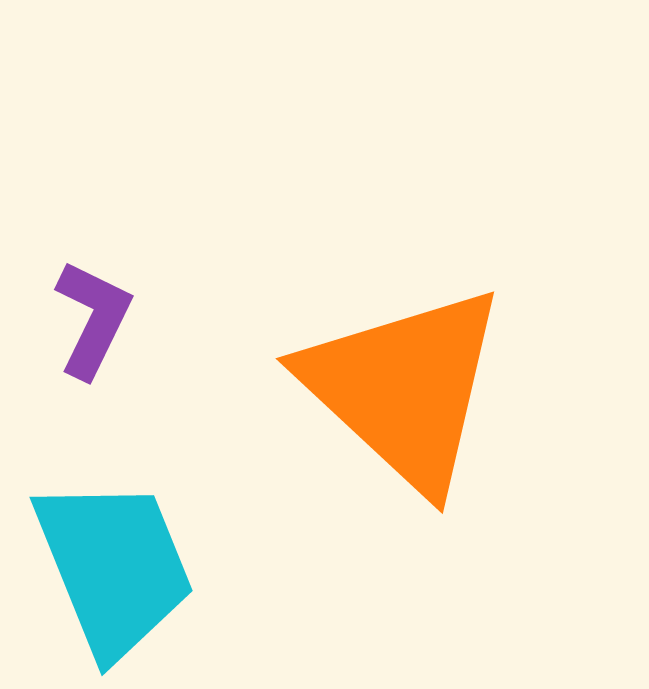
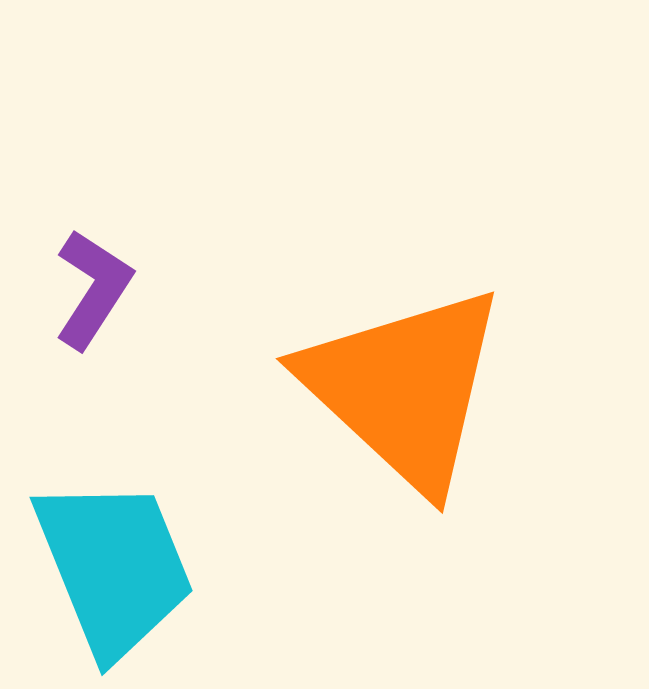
purple L-shape: moved 30 px up; rotated 7 degrees clockwise
